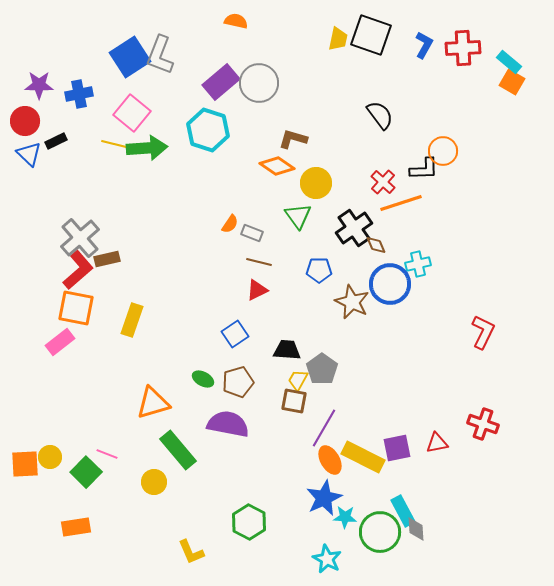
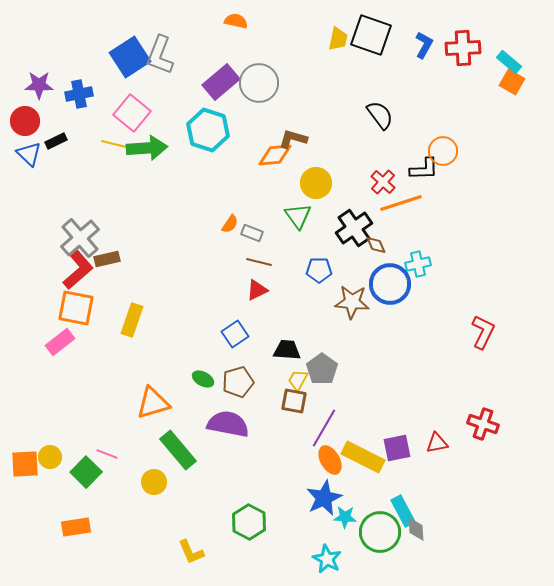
orange diamond at (277, 166): moved 2 px left, 11 px up; rotated 40 degrees counterclockwise
brown star at (352, 302): rotated 20 degrees counterclockwise
